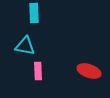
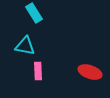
cyan rectangle: rotated 30 degrees counterclockwise
red ellipse: moved 1 px right, 1 px down
